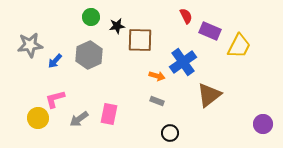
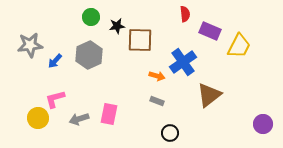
red semicircle: moved 1 px left, 2 px up; rotated 21 degrees clockwise
gray arrow: rotated 18 degrees clockwise
